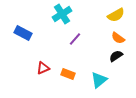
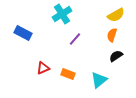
orange semicircle: moved 6 px left, 3 px up; rotated 72 degrees clockwise
